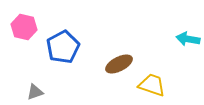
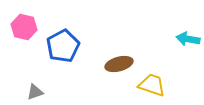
blue pentagon: moved 1 px up
brown ellipse: rotated 12 degrees clockwise
